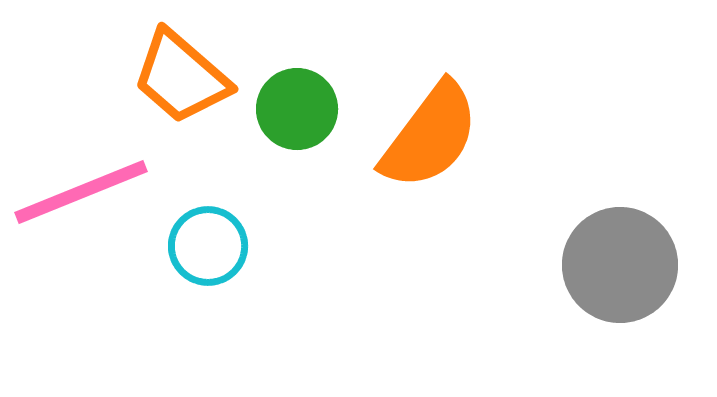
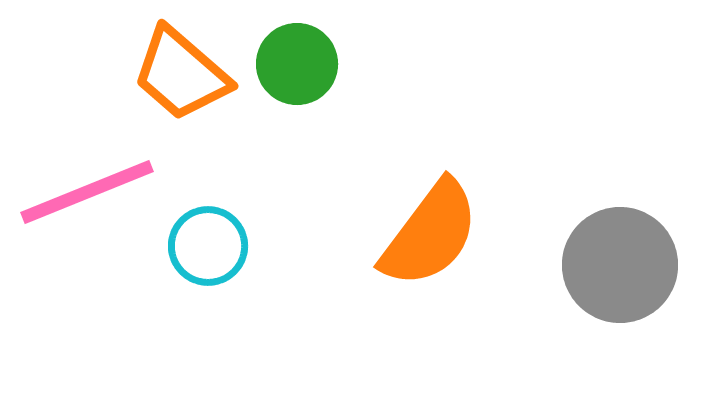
orange trapezoid: moved 3 px up
green circle: moved 45 px up
orange semicircle: moved 98 px down
pink line: moved 6 px right
